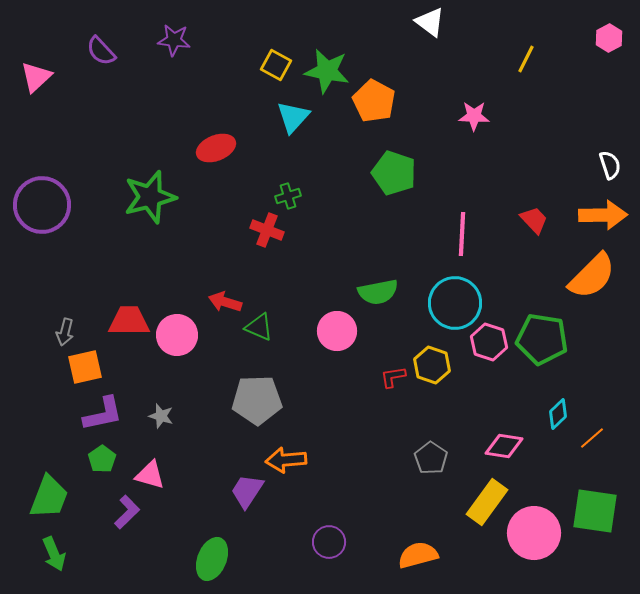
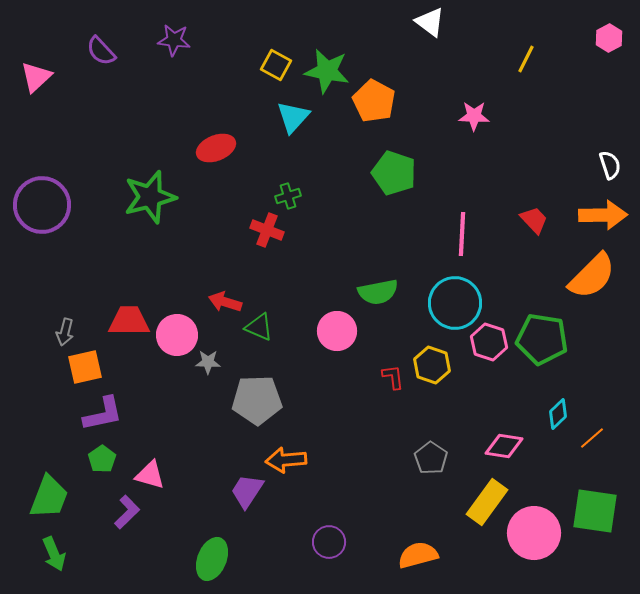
red L-shape at (393, 377): rotated 92 degrees clockwise
gray star at (161, 416): moved 47 px right, 54 px up; rotated 15 degrees counterclockwise
